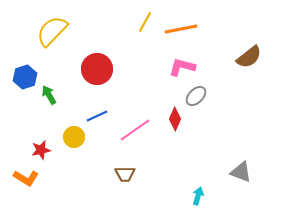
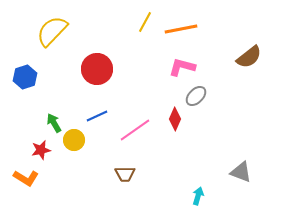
green arrow: moved 5 px right, 28 px down
yellow circle: moved 3 px down
